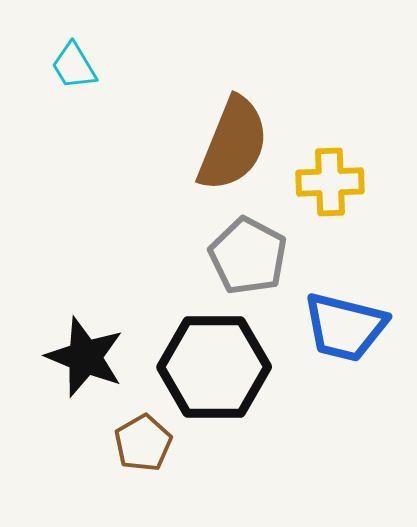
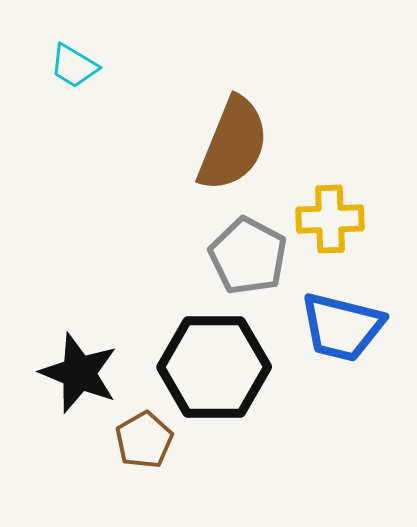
cyan trapezoid: rotated 28 degrees counterclockwise
yellow cross: moved 37 px down
blue trapezoid: moved 3 px left
black star: moved 6 px left, 16 px down
brown pentagon: moved 1 px right, 3 px up
